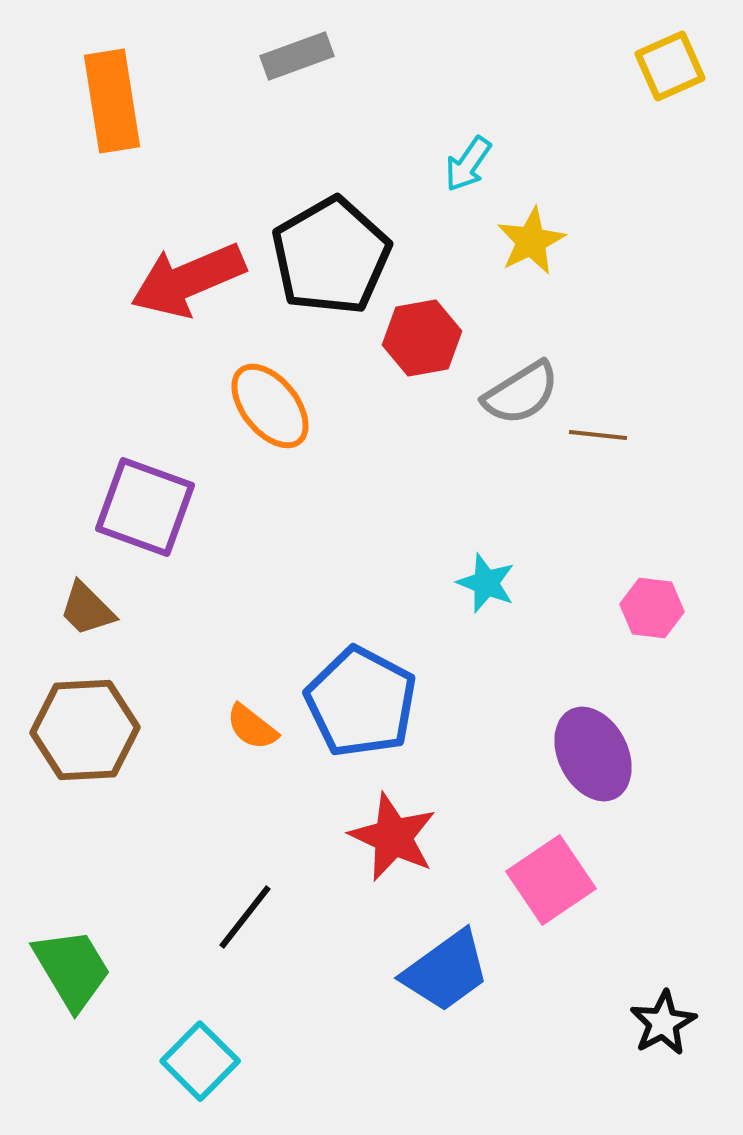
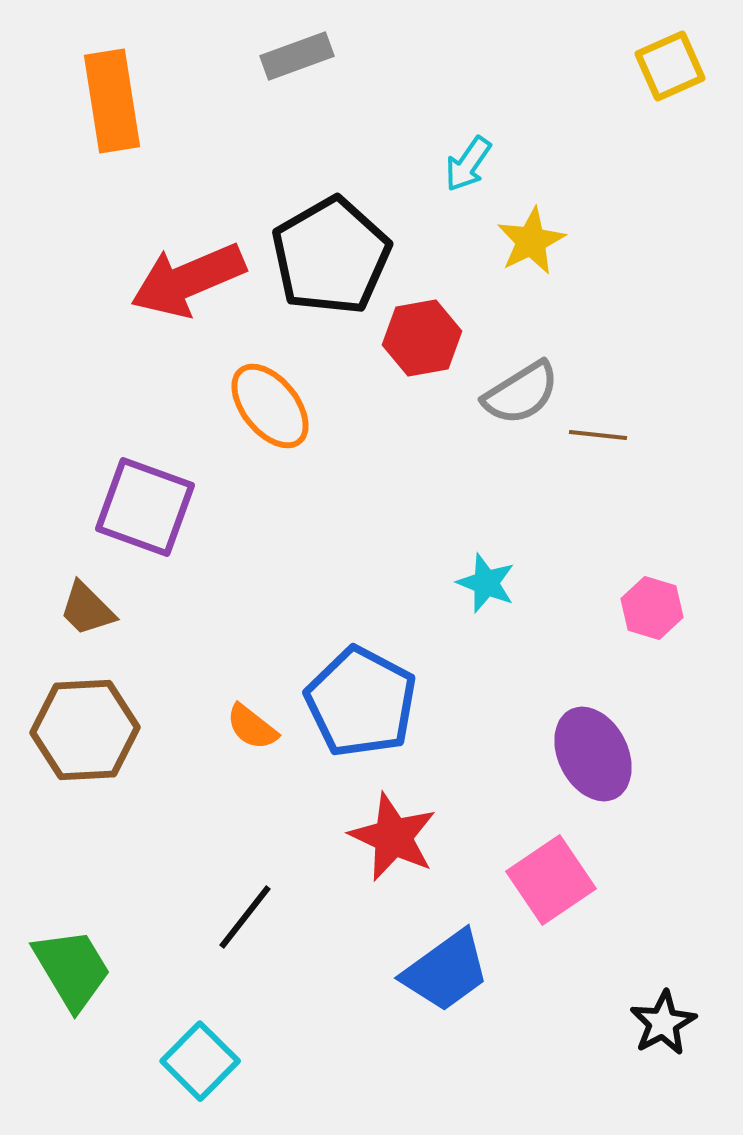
pink hexagon: rotated 10 degrees clockwise
